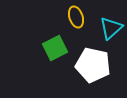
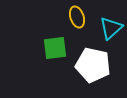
yellow ellipse: moved 1 px right
green square: rotated 20 degrees clockwise
